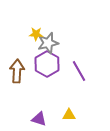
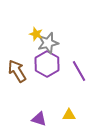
yellow star: rotated 16 degrees clockwise
brown arrow: rotated 35 degrees counterclockwise
